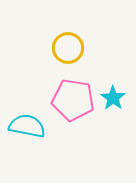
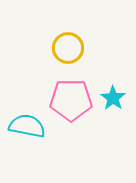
pink pentagon: moved 2 px left; rotated 9 degrees counterclockwise
